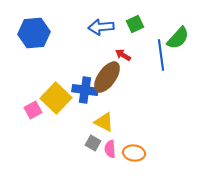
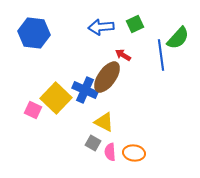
blue hexagon: rotated 12 degrees clockwise
blue cross: rotated 15 degrees clockwise
pink square: rotated 36 degrees counterclockwise
pink semicircle: moved 3 px down
